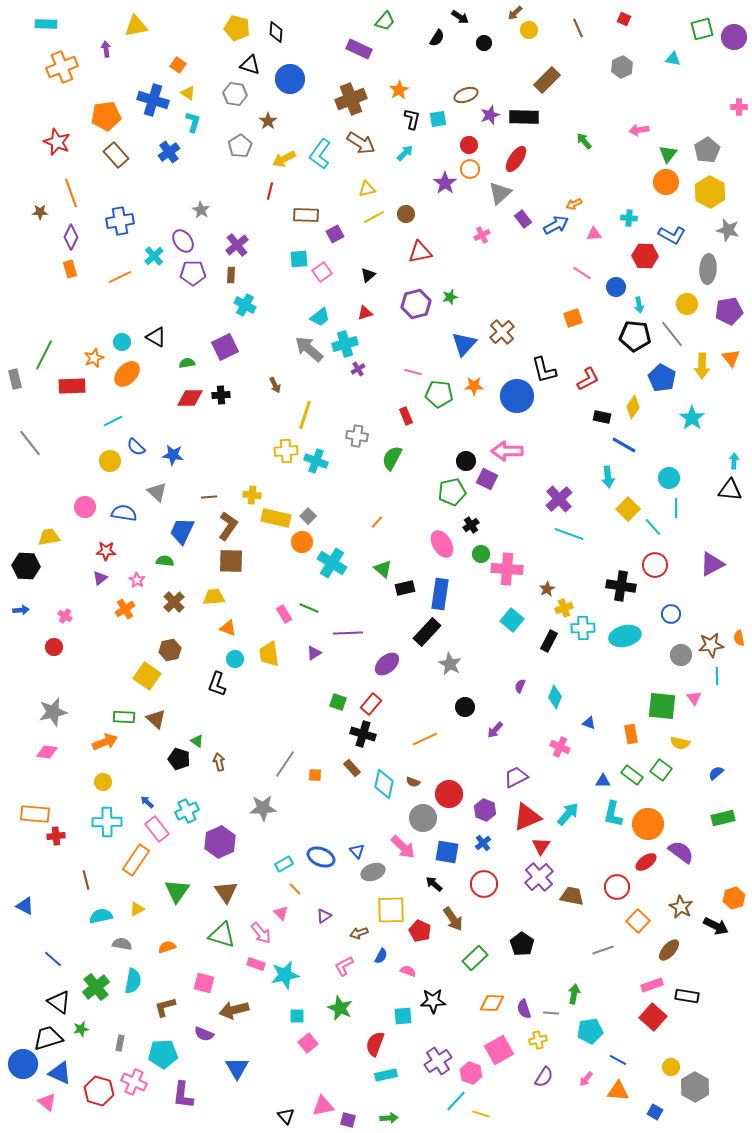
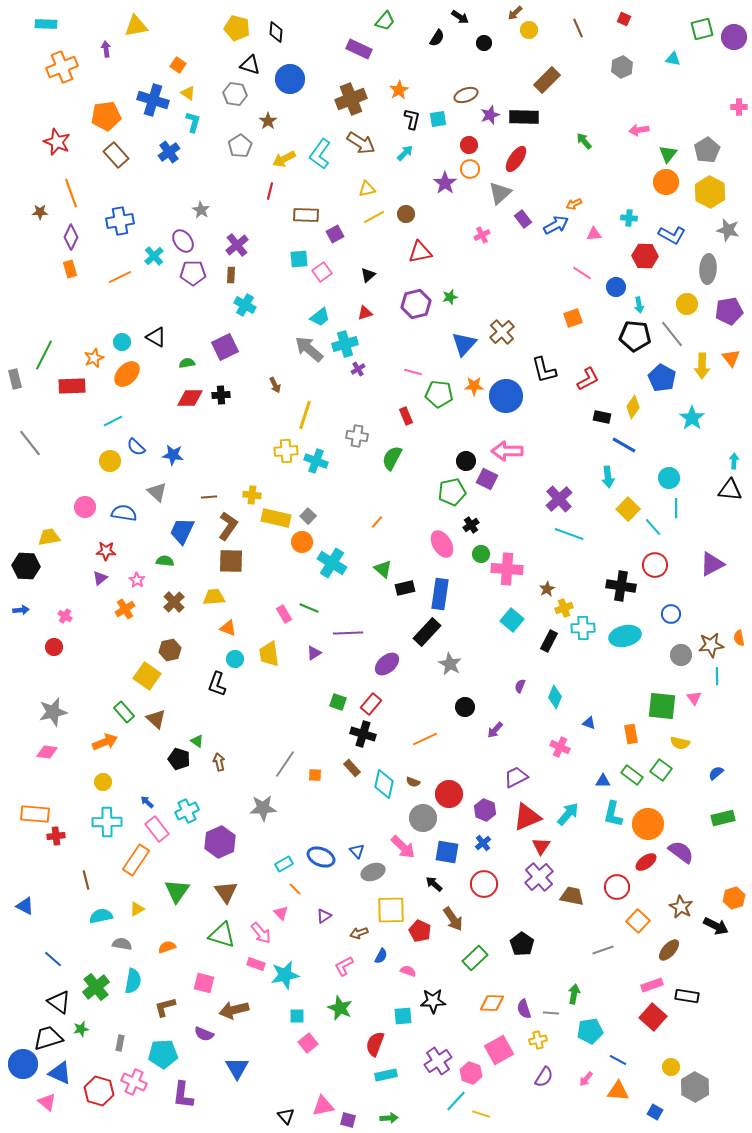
blue circle at (517, 396): moved 11 px left
green rectangle at (124, 717): moved 5 px up; rotated 45 degrees clockwise
